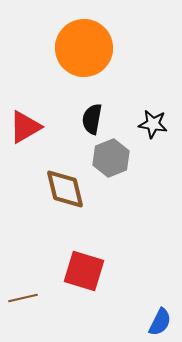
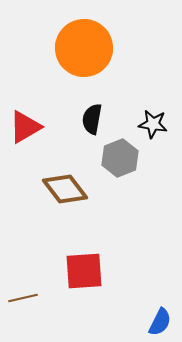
gray hexagon: moved 9 px right
brown diamond: rotated 24 degrees counterclockwise
red square: rotated 21 degrees counterclockwise
